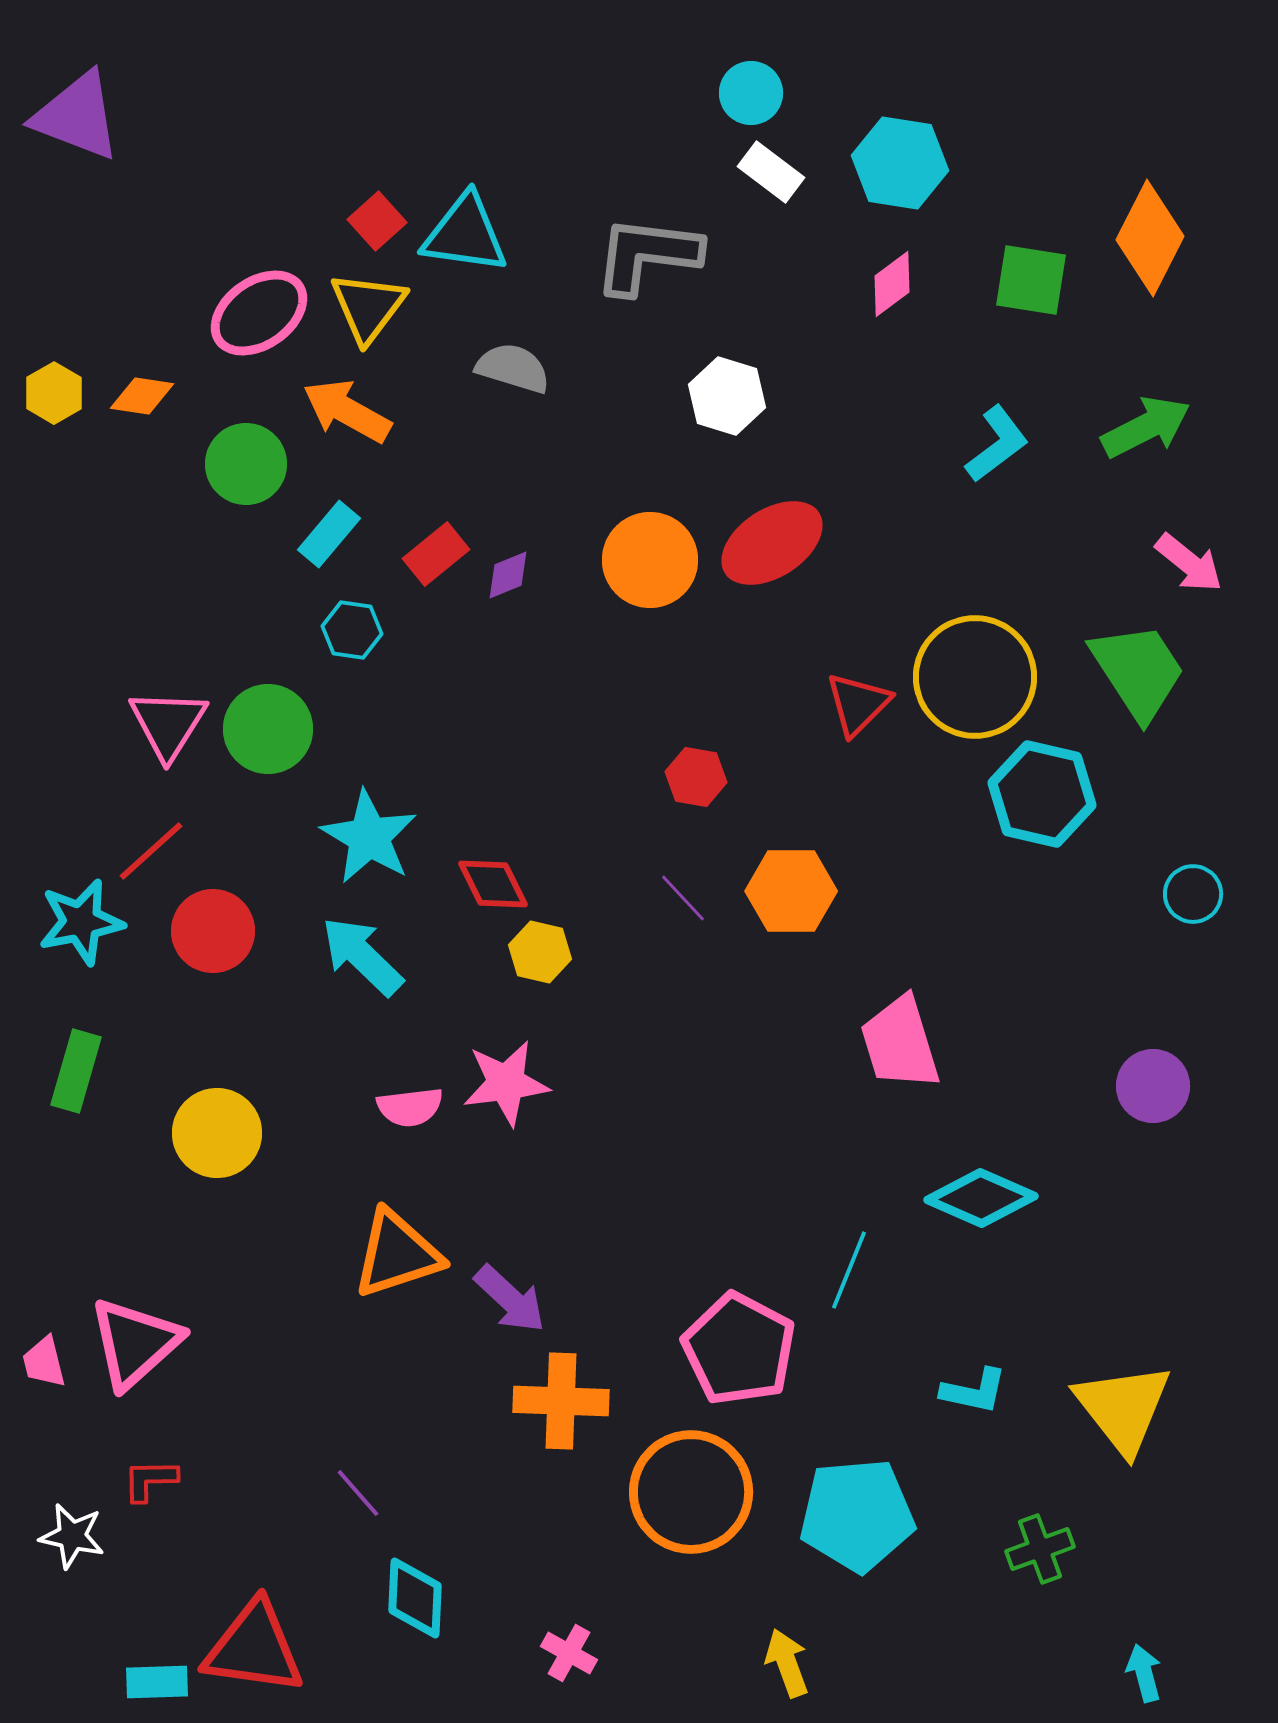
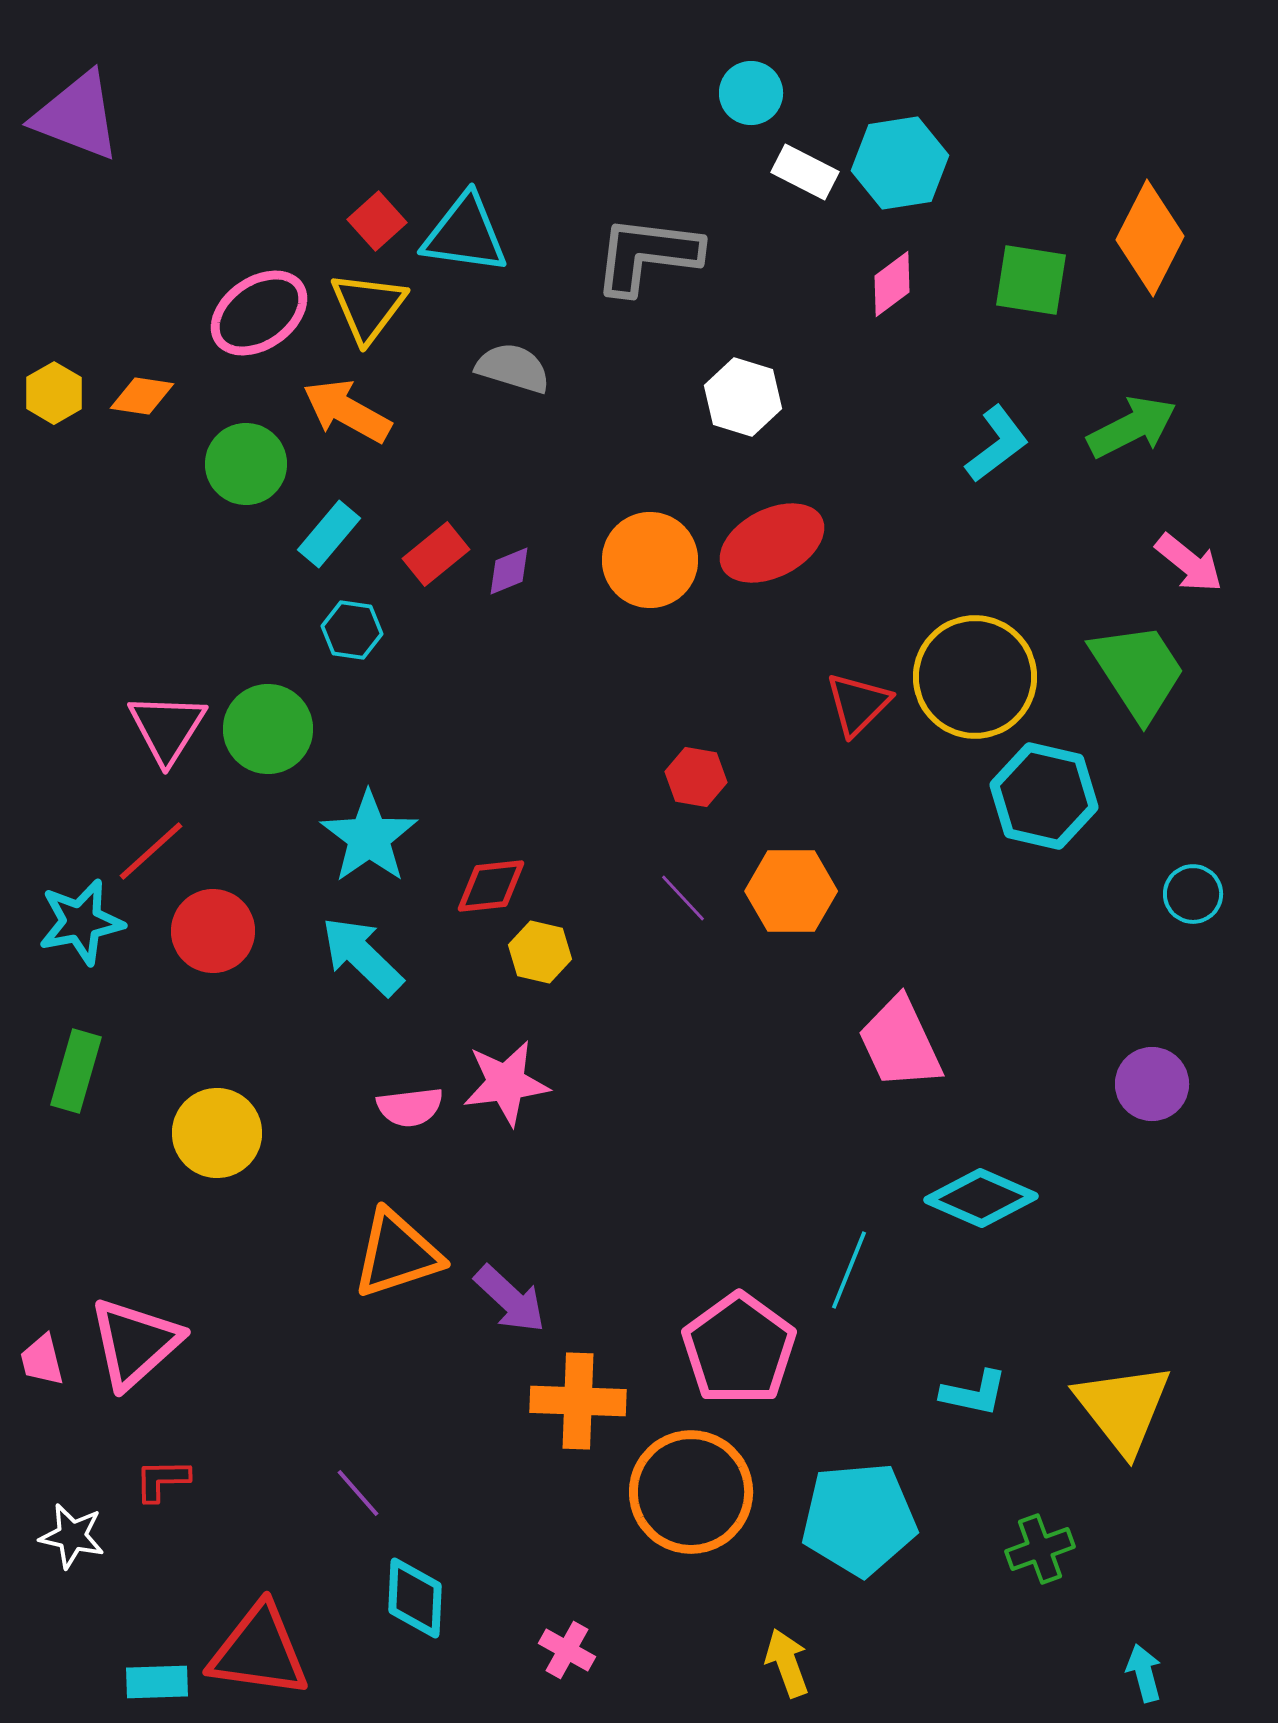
cyan hexagon at (900, 163): rotated 18 degrees counterclockwise
white rectangle at (771, 172): moved 34 px right; rotated 10 degrees counterclockwise
white hexagon at (727, 396): moved 16 px right, 1 px down
green arrow at (1146, 427): moved 14 px left
red ellipse at (772, 543): rotated 6 degrees clockwise
purple diamond at (508, 575): moved 1 px right, 4 px up
pink triangle at (168, 724): moved 1 px left, 4 px down
cyan hexagon at (1042, 794): moved 2 px right, 2 px down
cyan star at (369, 837): rotated 6 degrees clockwise
red diamond at (493, 884): moved 2 px left, 2 px down; rotated 70 degrees counterclockwise
pink trapezoid at (900, 1043): rotated 8 degrees counterclockwise
purple circle at (1153, 1086): moved 1 px left, 2 px up
pink pentagon at (739, 1349): rotated 8 degrees clockwise
pink trapezoid at (44, 1362): moved 2 px left, 2 px up
cyan L-shape at (974, 1391): moved 2 px down
orange cross at (561, 1401): moved 17 px right
red L-shape at (150, 1480): moved 12 px right
cyan pentagon at (857, 1515): moved 2 px right, 4 px down
red triangle at (254, 1648): moved 5 px right, 3 px down
pink cross at (569, 1653): moved 2 px left, 3 px up
